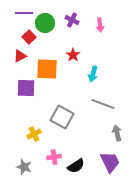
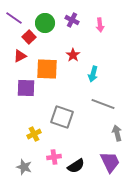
purple line: moved 10 px left, 5 px down; rotated 36 degrees clockwise
gray square: rotated 10 degrees counterclockwise
